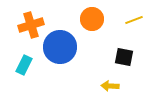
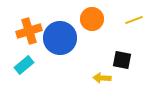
orange cross: moved 2 px left, 6 px down
blue circle: moved 9 px up
black square: moved 2 px left, 3 px down
cyan rectangle: rotated 24 degrees clockwise
yellow arrow: moved 8 px left, 8 px up
